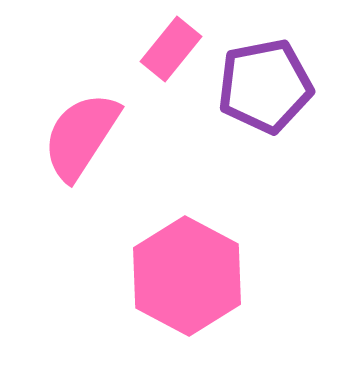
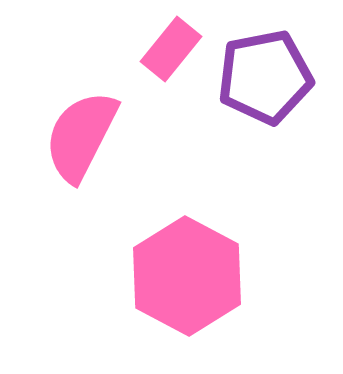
purple pentagon: moved 9 px up
pink semicircle: rotated 6 degrees counterclockwise
